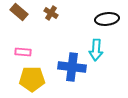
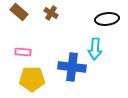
cyan arrow: moved 1 px left, 1 px up
